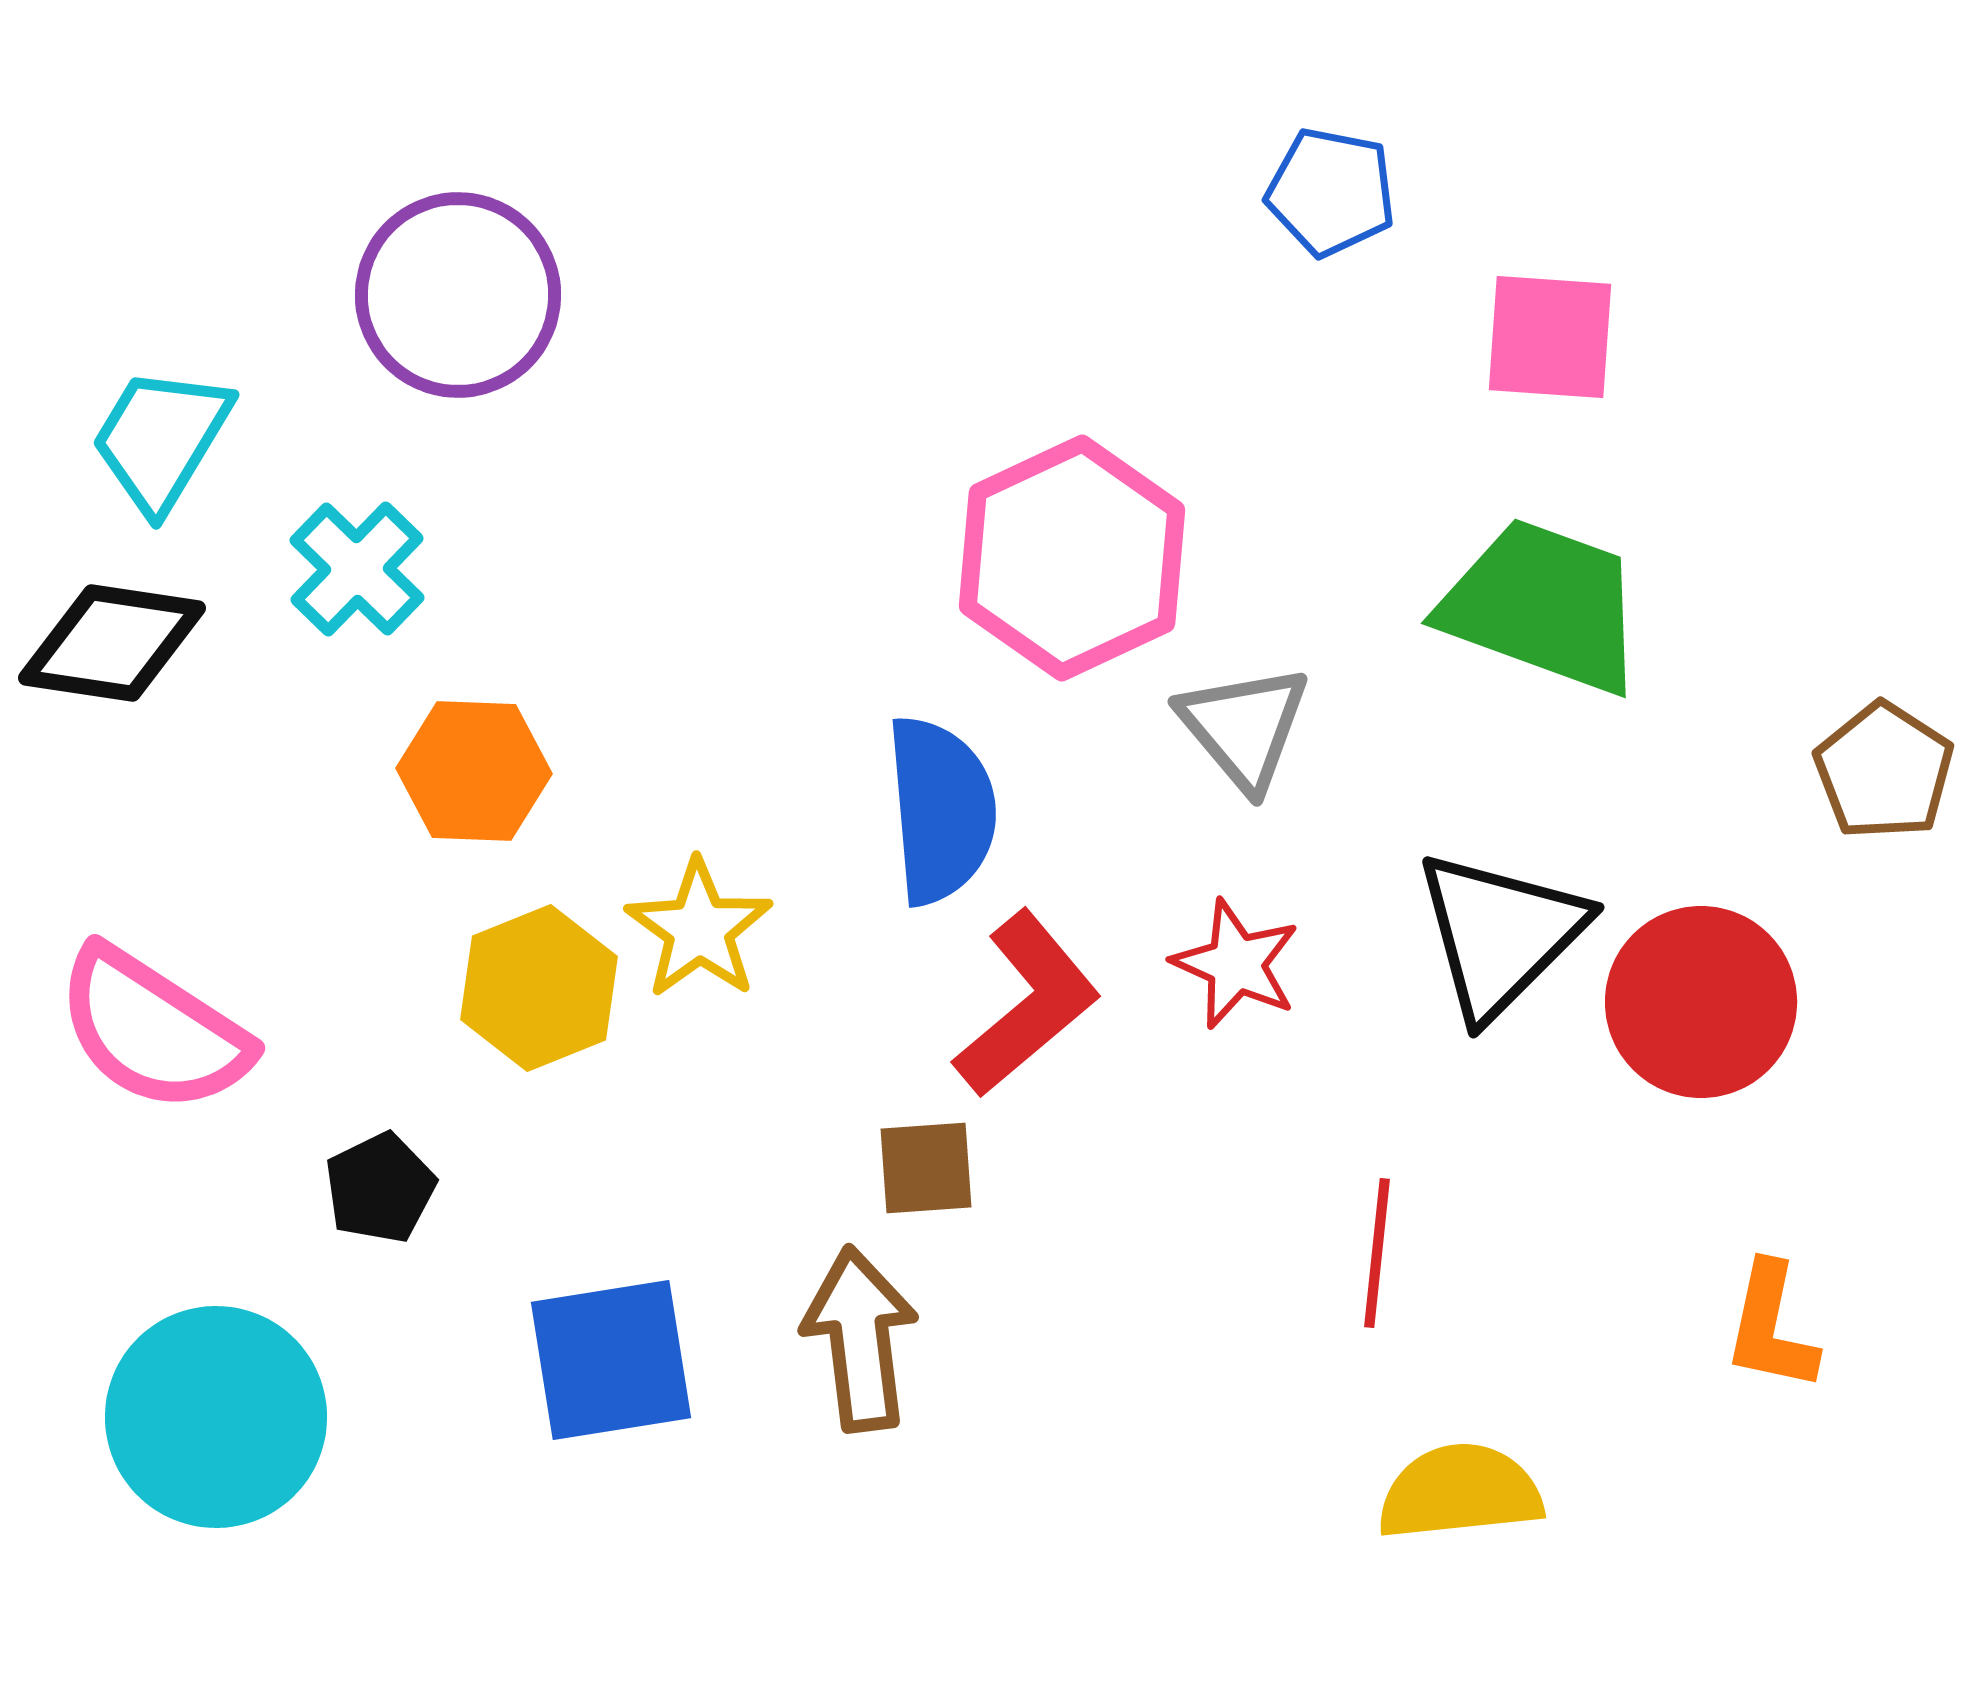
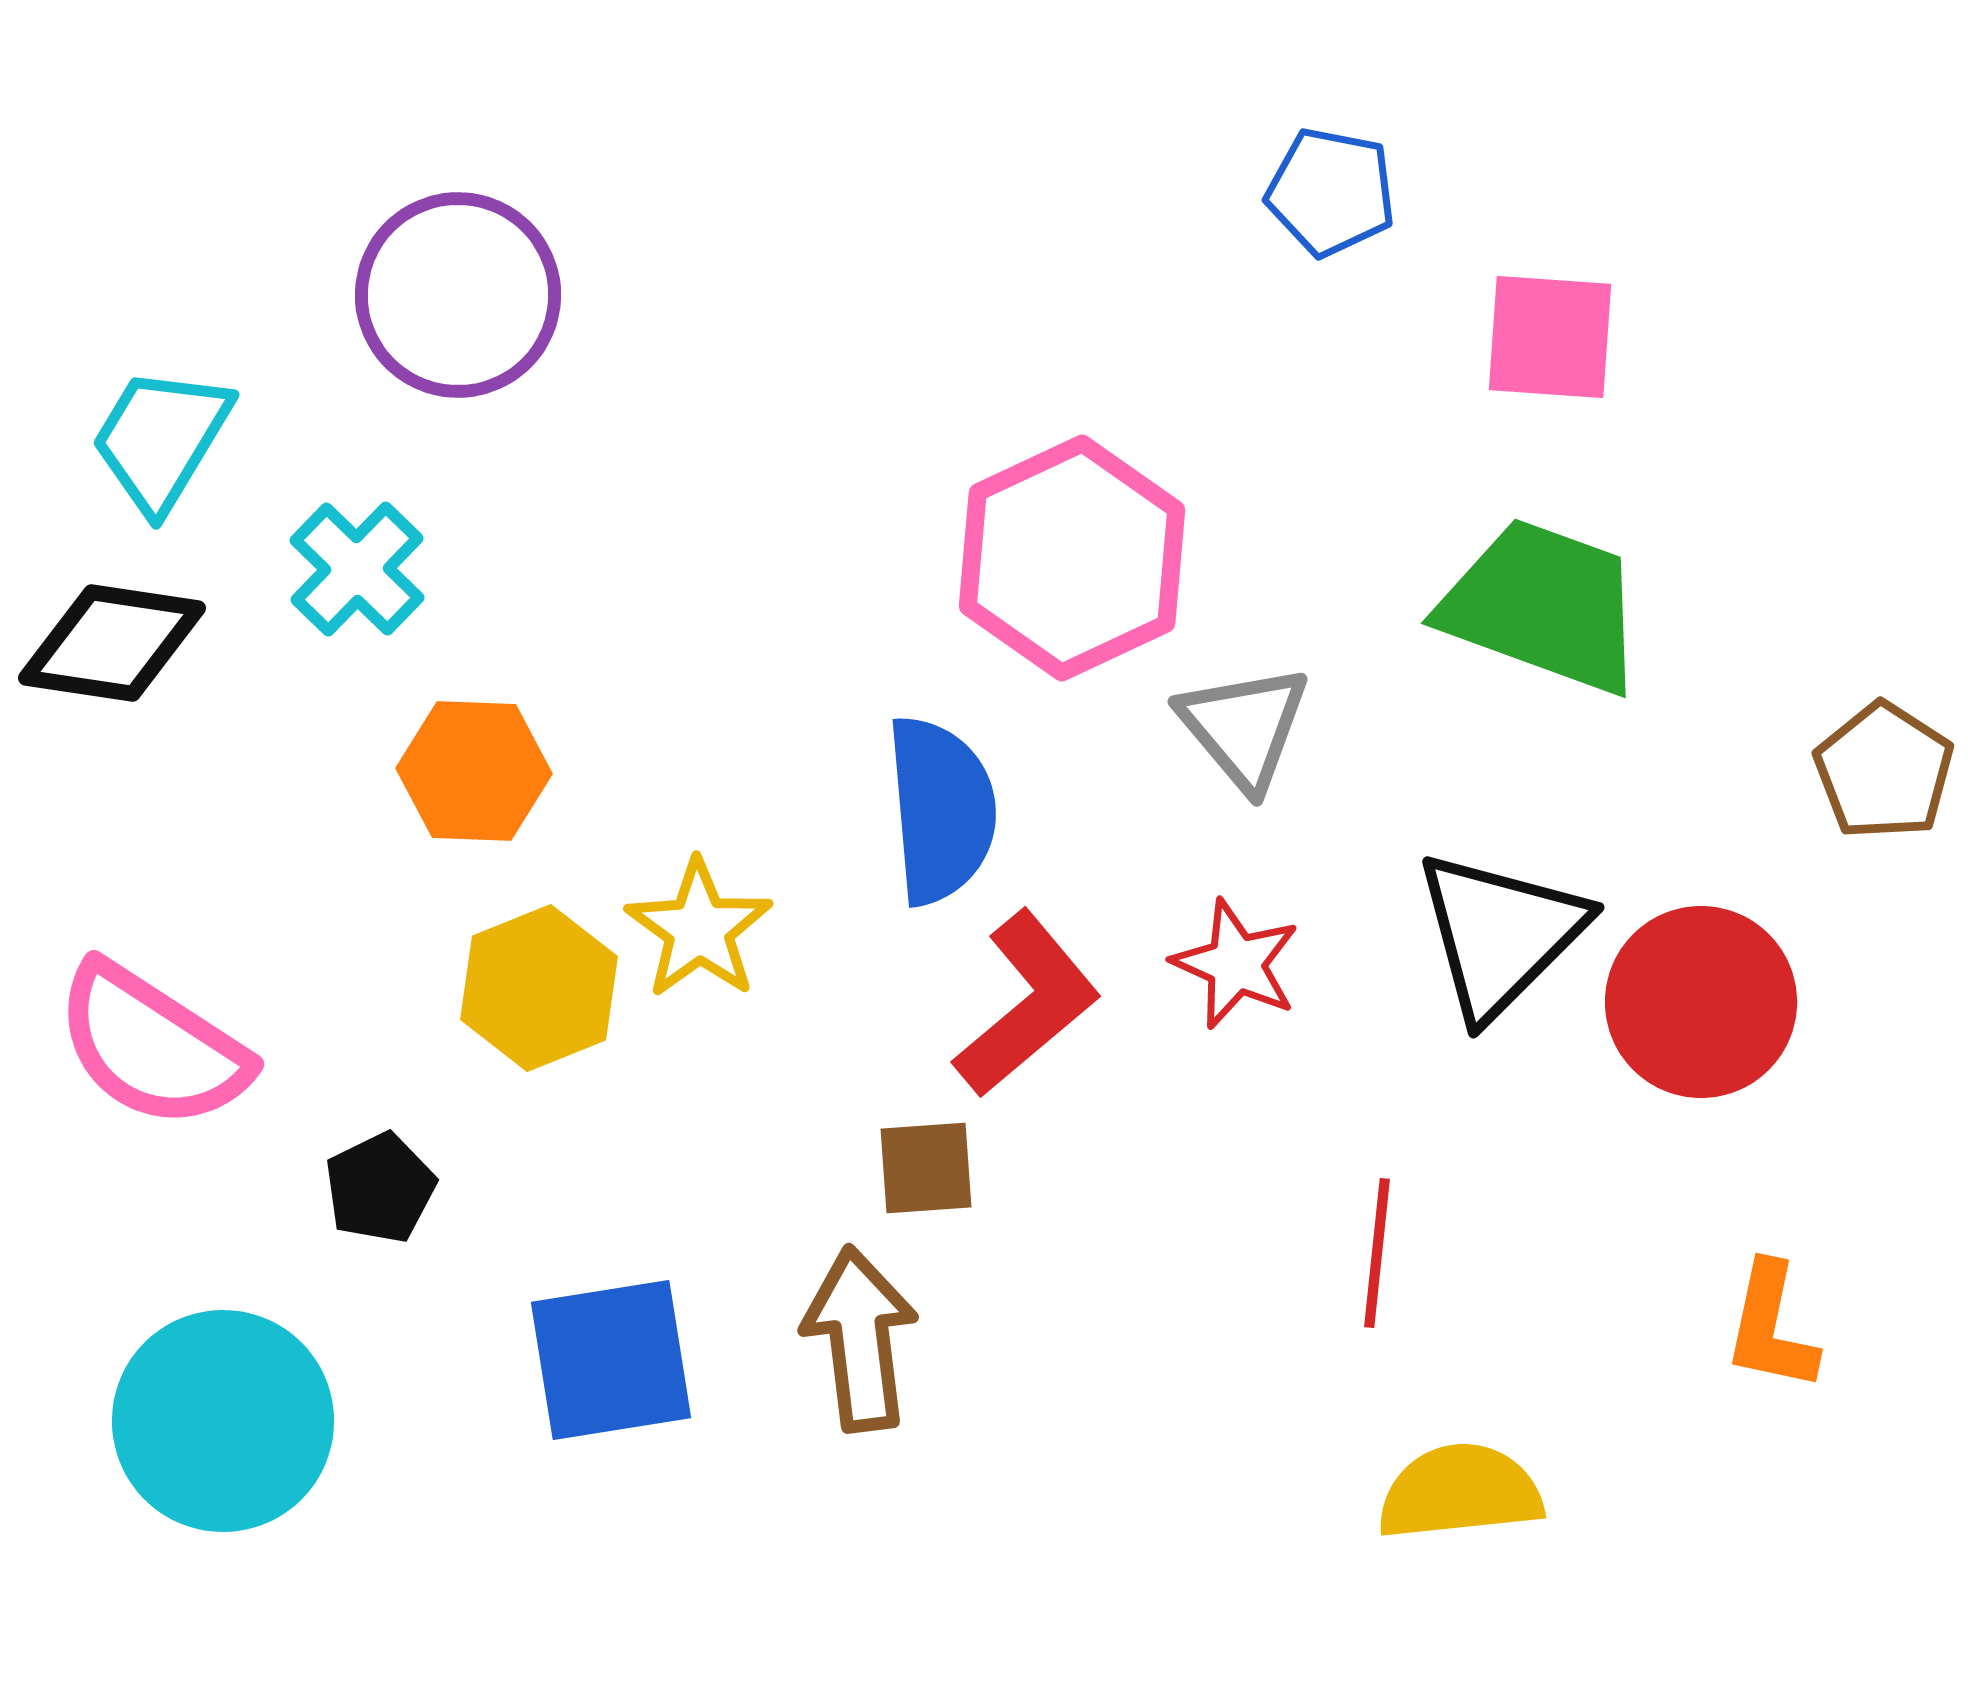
pink semicircle: moved 1 px left, 16 px down
cyan circle: moved 7 px right, 4 px down
